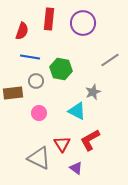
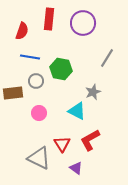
gray line: moved 3 px left, 2 px up; rotated 24 degrees counterclockwise
